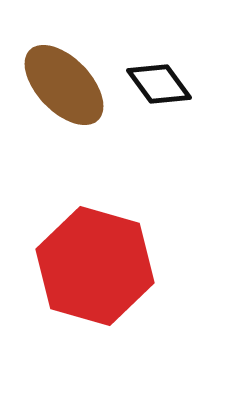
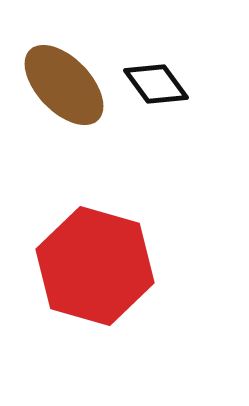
black diamond: moved 3 px left
